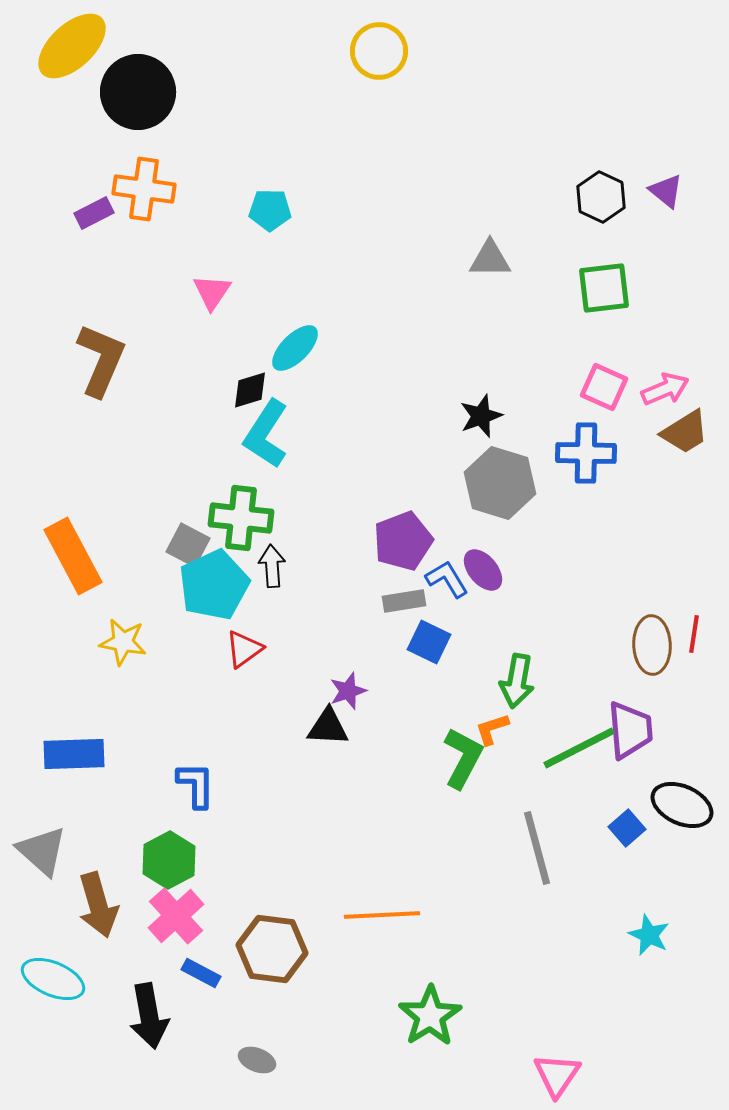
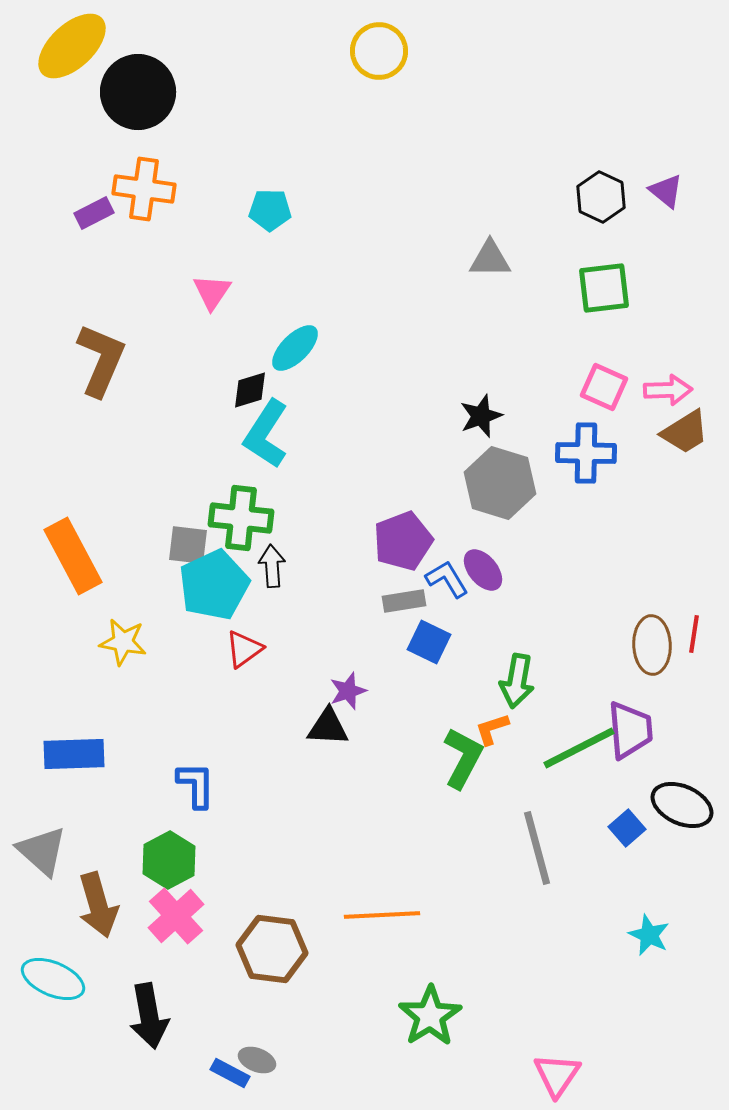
pink arrow at (665, 389): moved 3 px right, 1 px down; rotated 21 degrees clockwise
gray square at (188, 545): rotated 21 degrees counterclockwise
blue rectangle at (201, 973): moved 29 px right, 100 px down
